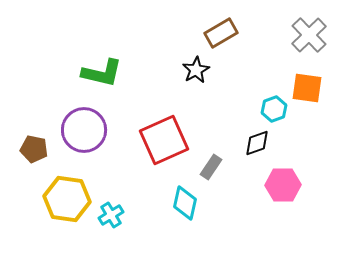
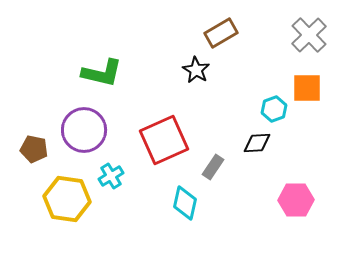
black star: rotated 12 degrees counterclockwise
orange square: rotated 8 degrees counterclockwise
black diamond: rotated 16 degrees clockwise
gray rectangle: moved 2 px right
pink hexagon: moved 13 px right, 15 px down
cyan cross: moved 39 px up
